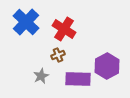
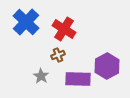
gray star: rotated 14 degrees counterclockwise
